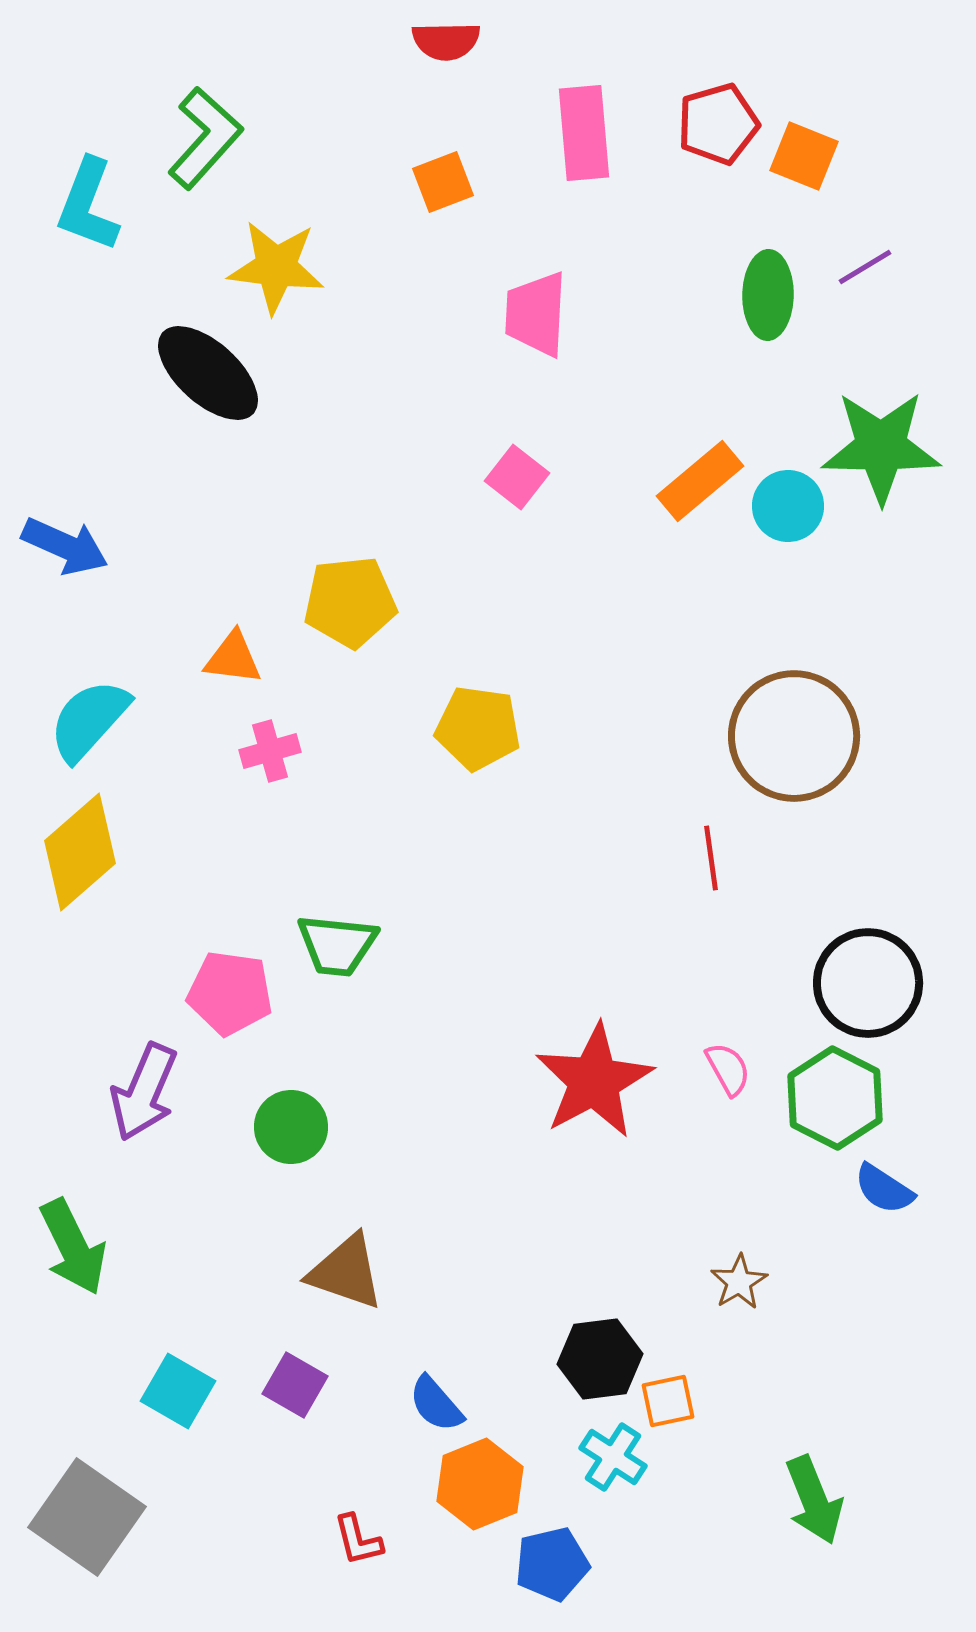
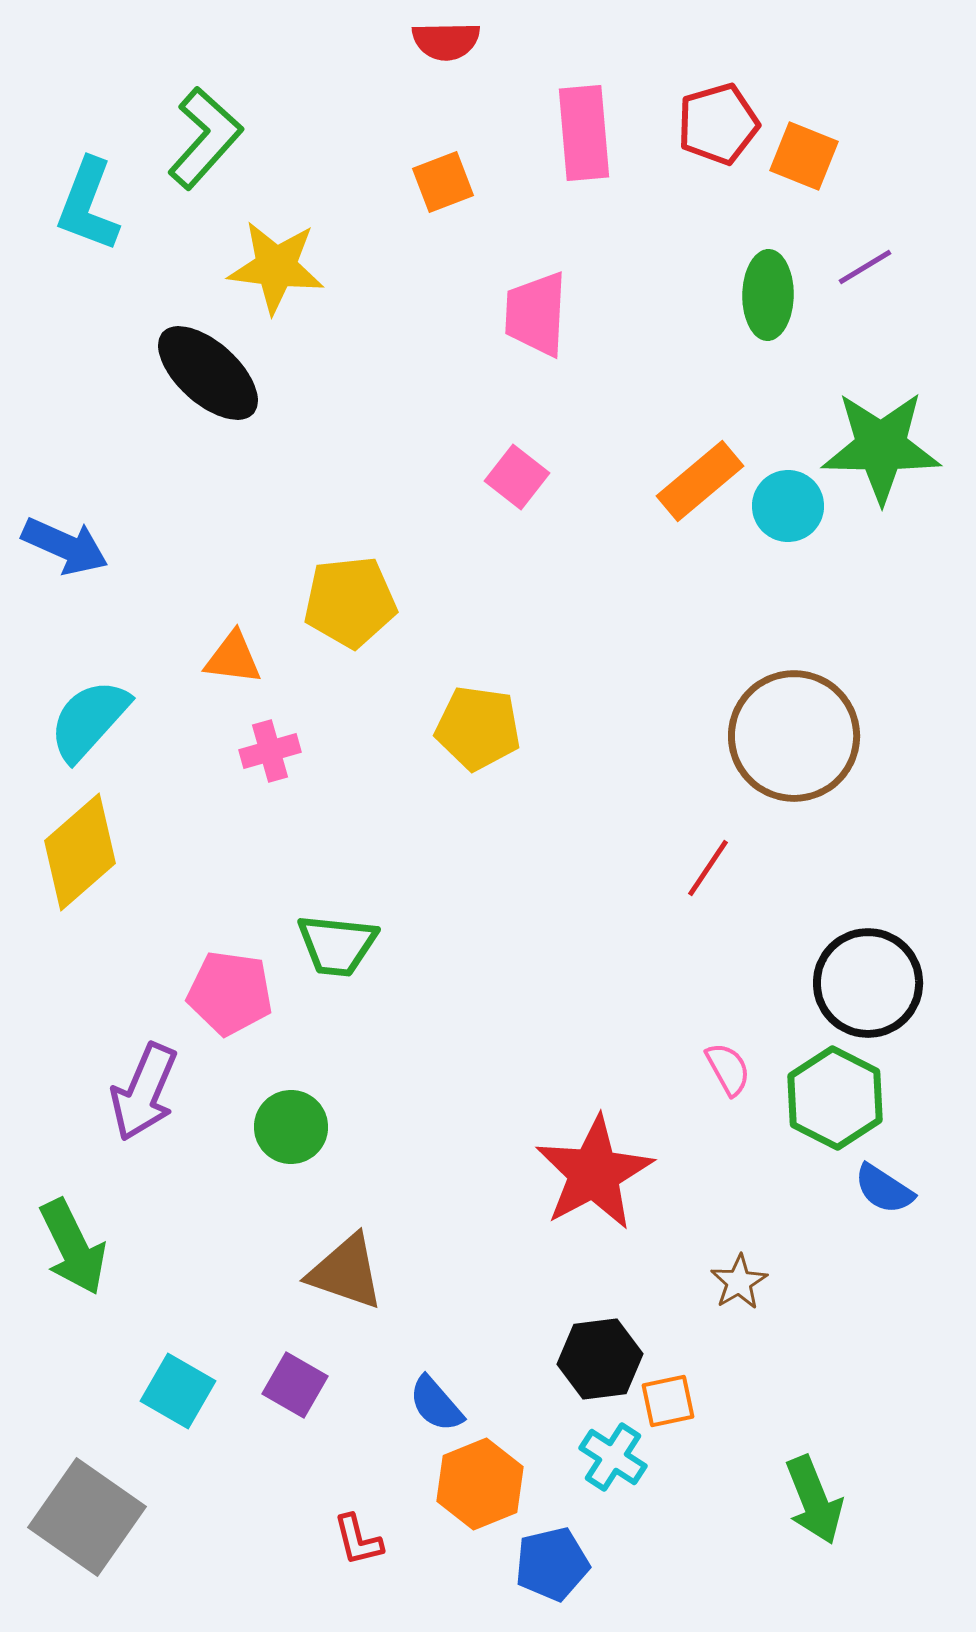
red line at (711, 858): moved 3 px left, 10 px down; rotated 42 degrees clockwise
red star at (594, 1081): moved 92 px down
